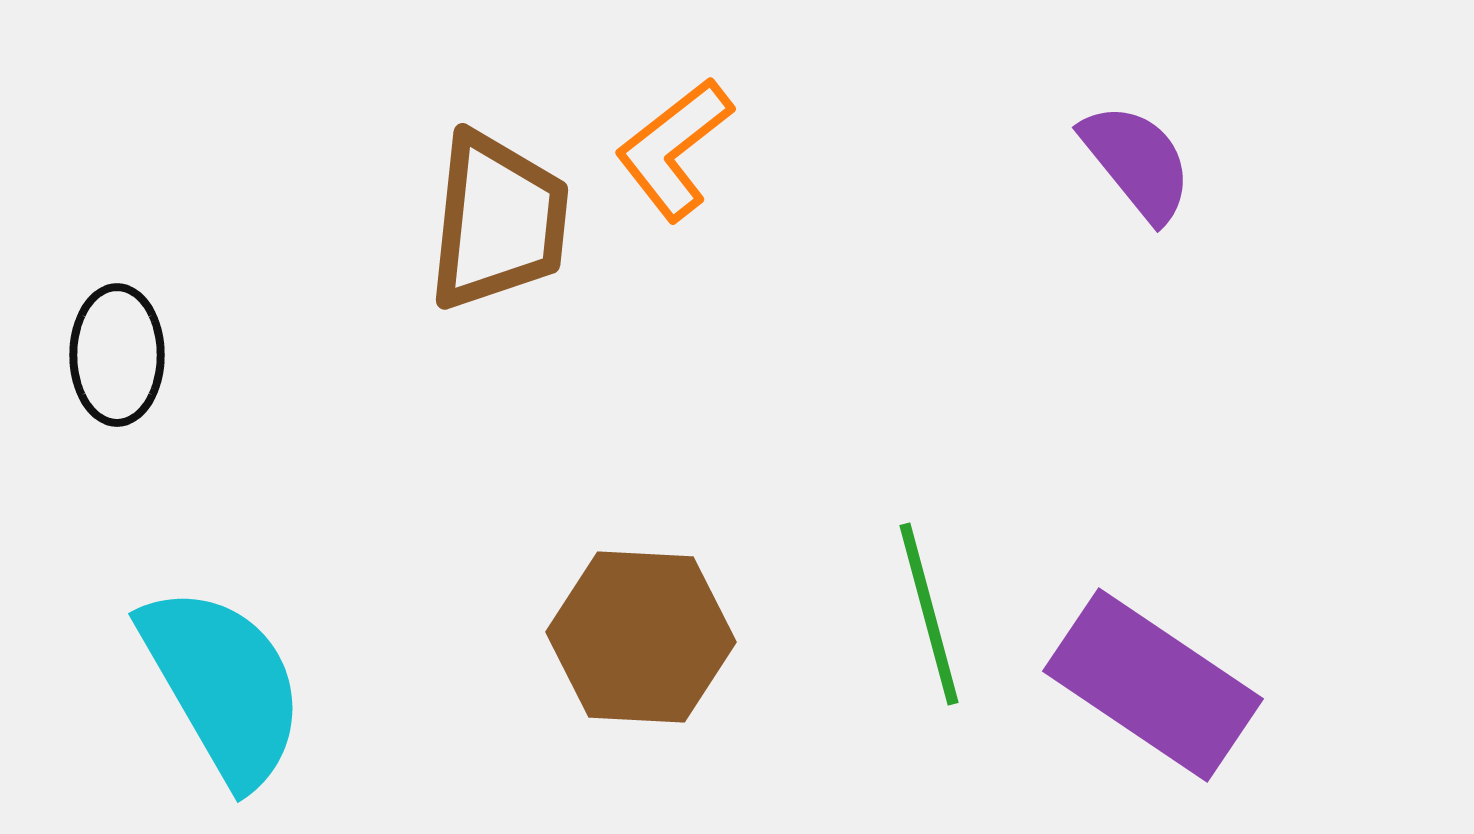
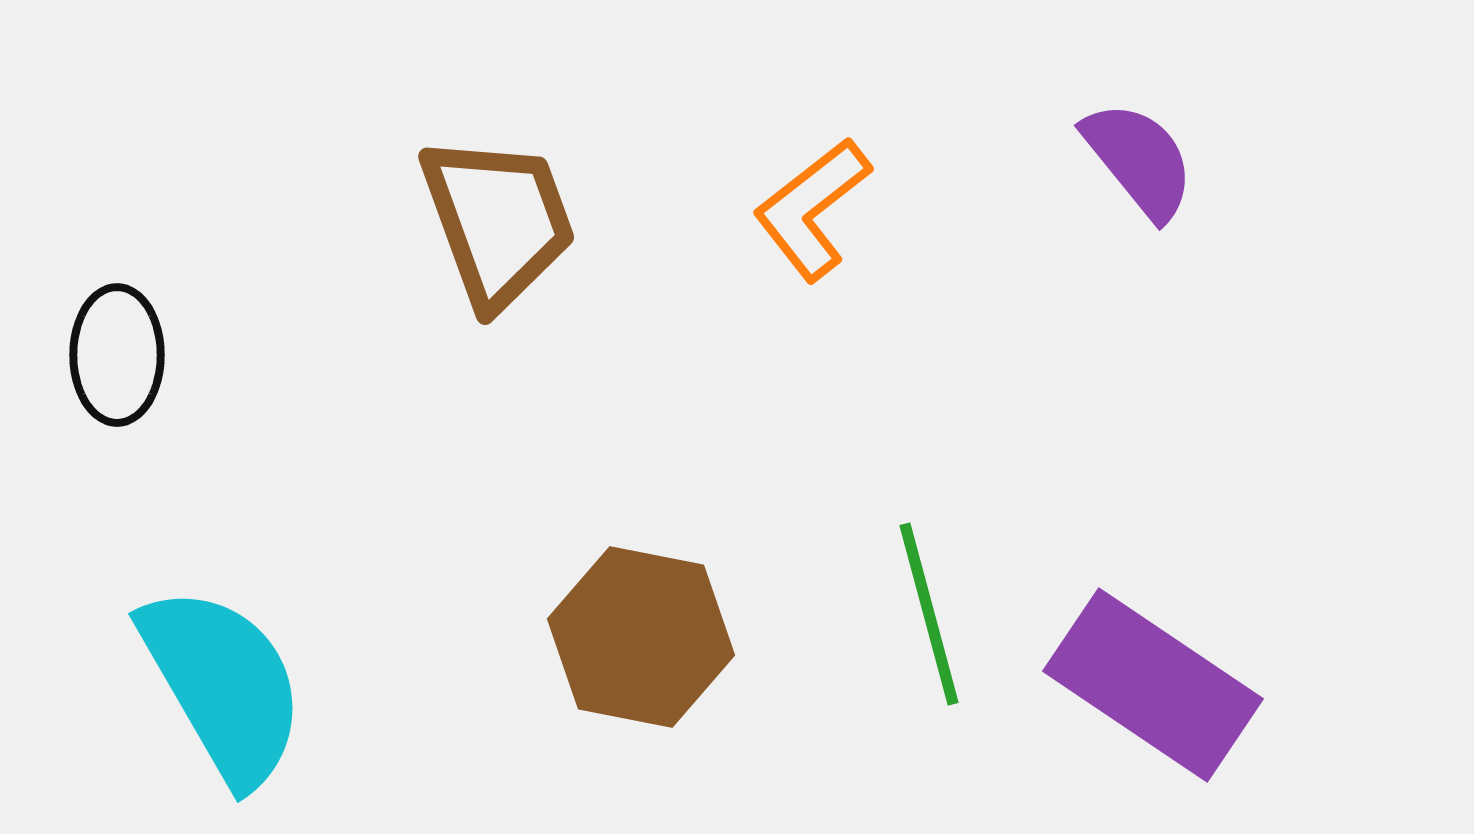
orange L-shape: moved 138 px right, 60 px down
purple semicircle: moved 2 px right, 2 px up
brown trapezoid: rotated 26 degrees counterclockwise
brown hexagon: rotated 8 degrees clockwise
